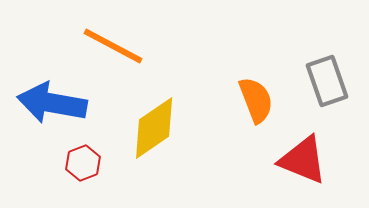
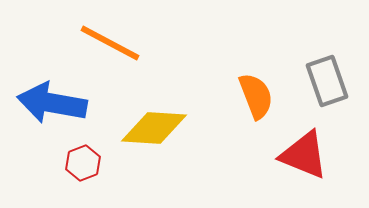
orange line: moved 3 px left, 3 px up
orange semicircle: moved 4 px up
yellow diamond: rotated 38 degrees clockwise
red triangle: moved 1 px right, 5 px up
